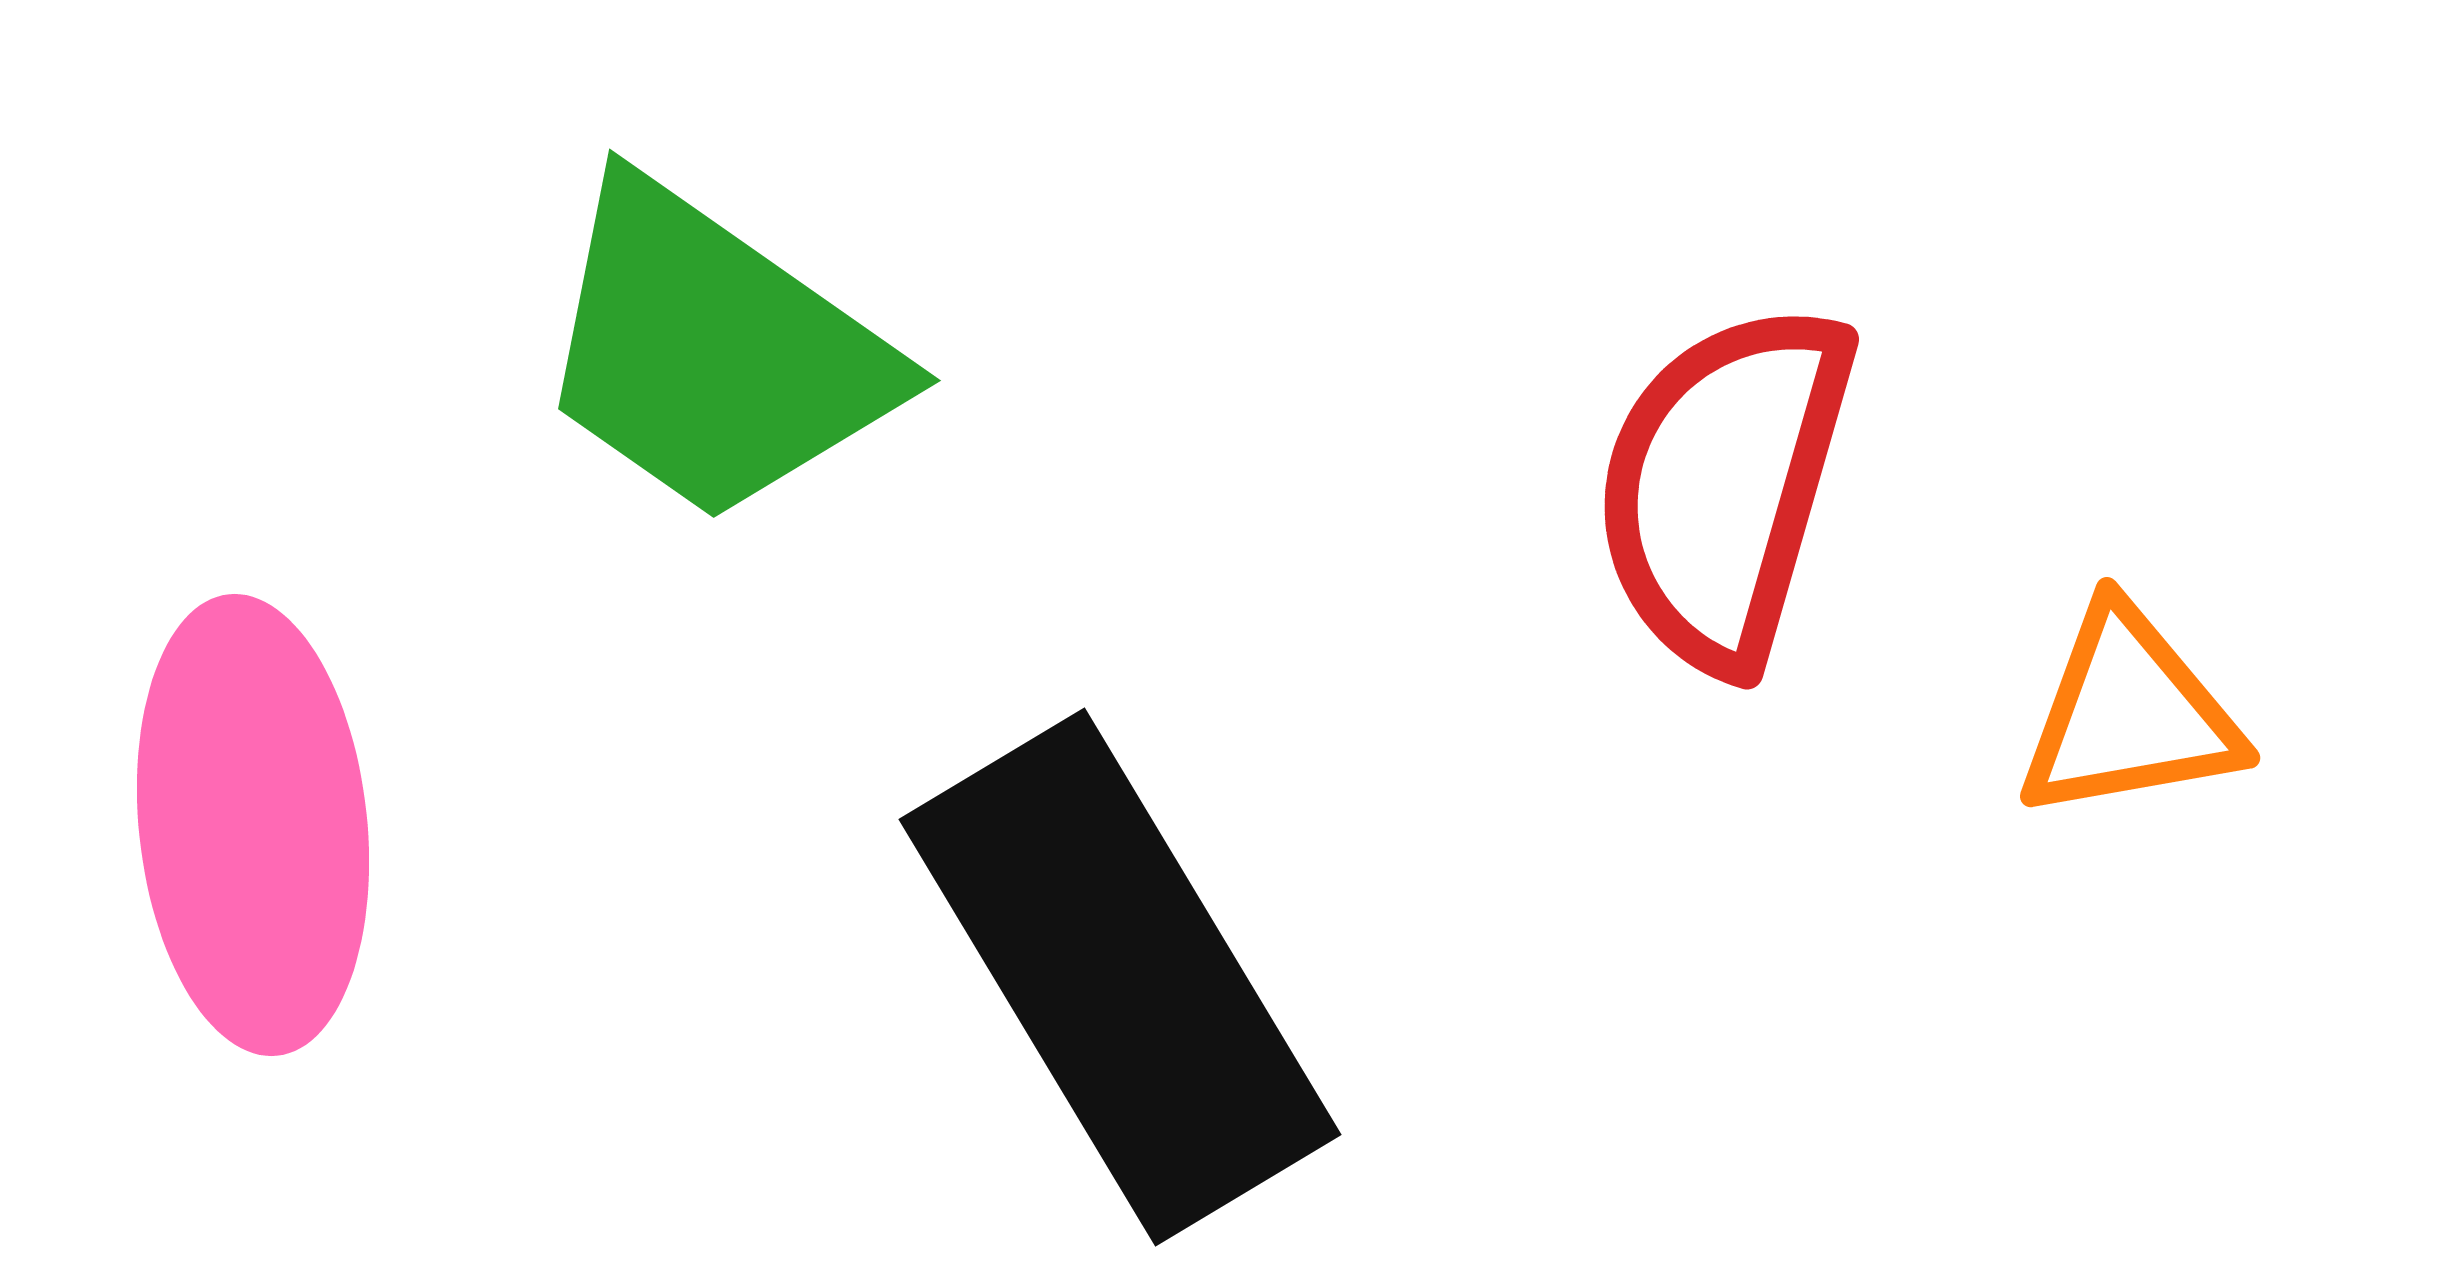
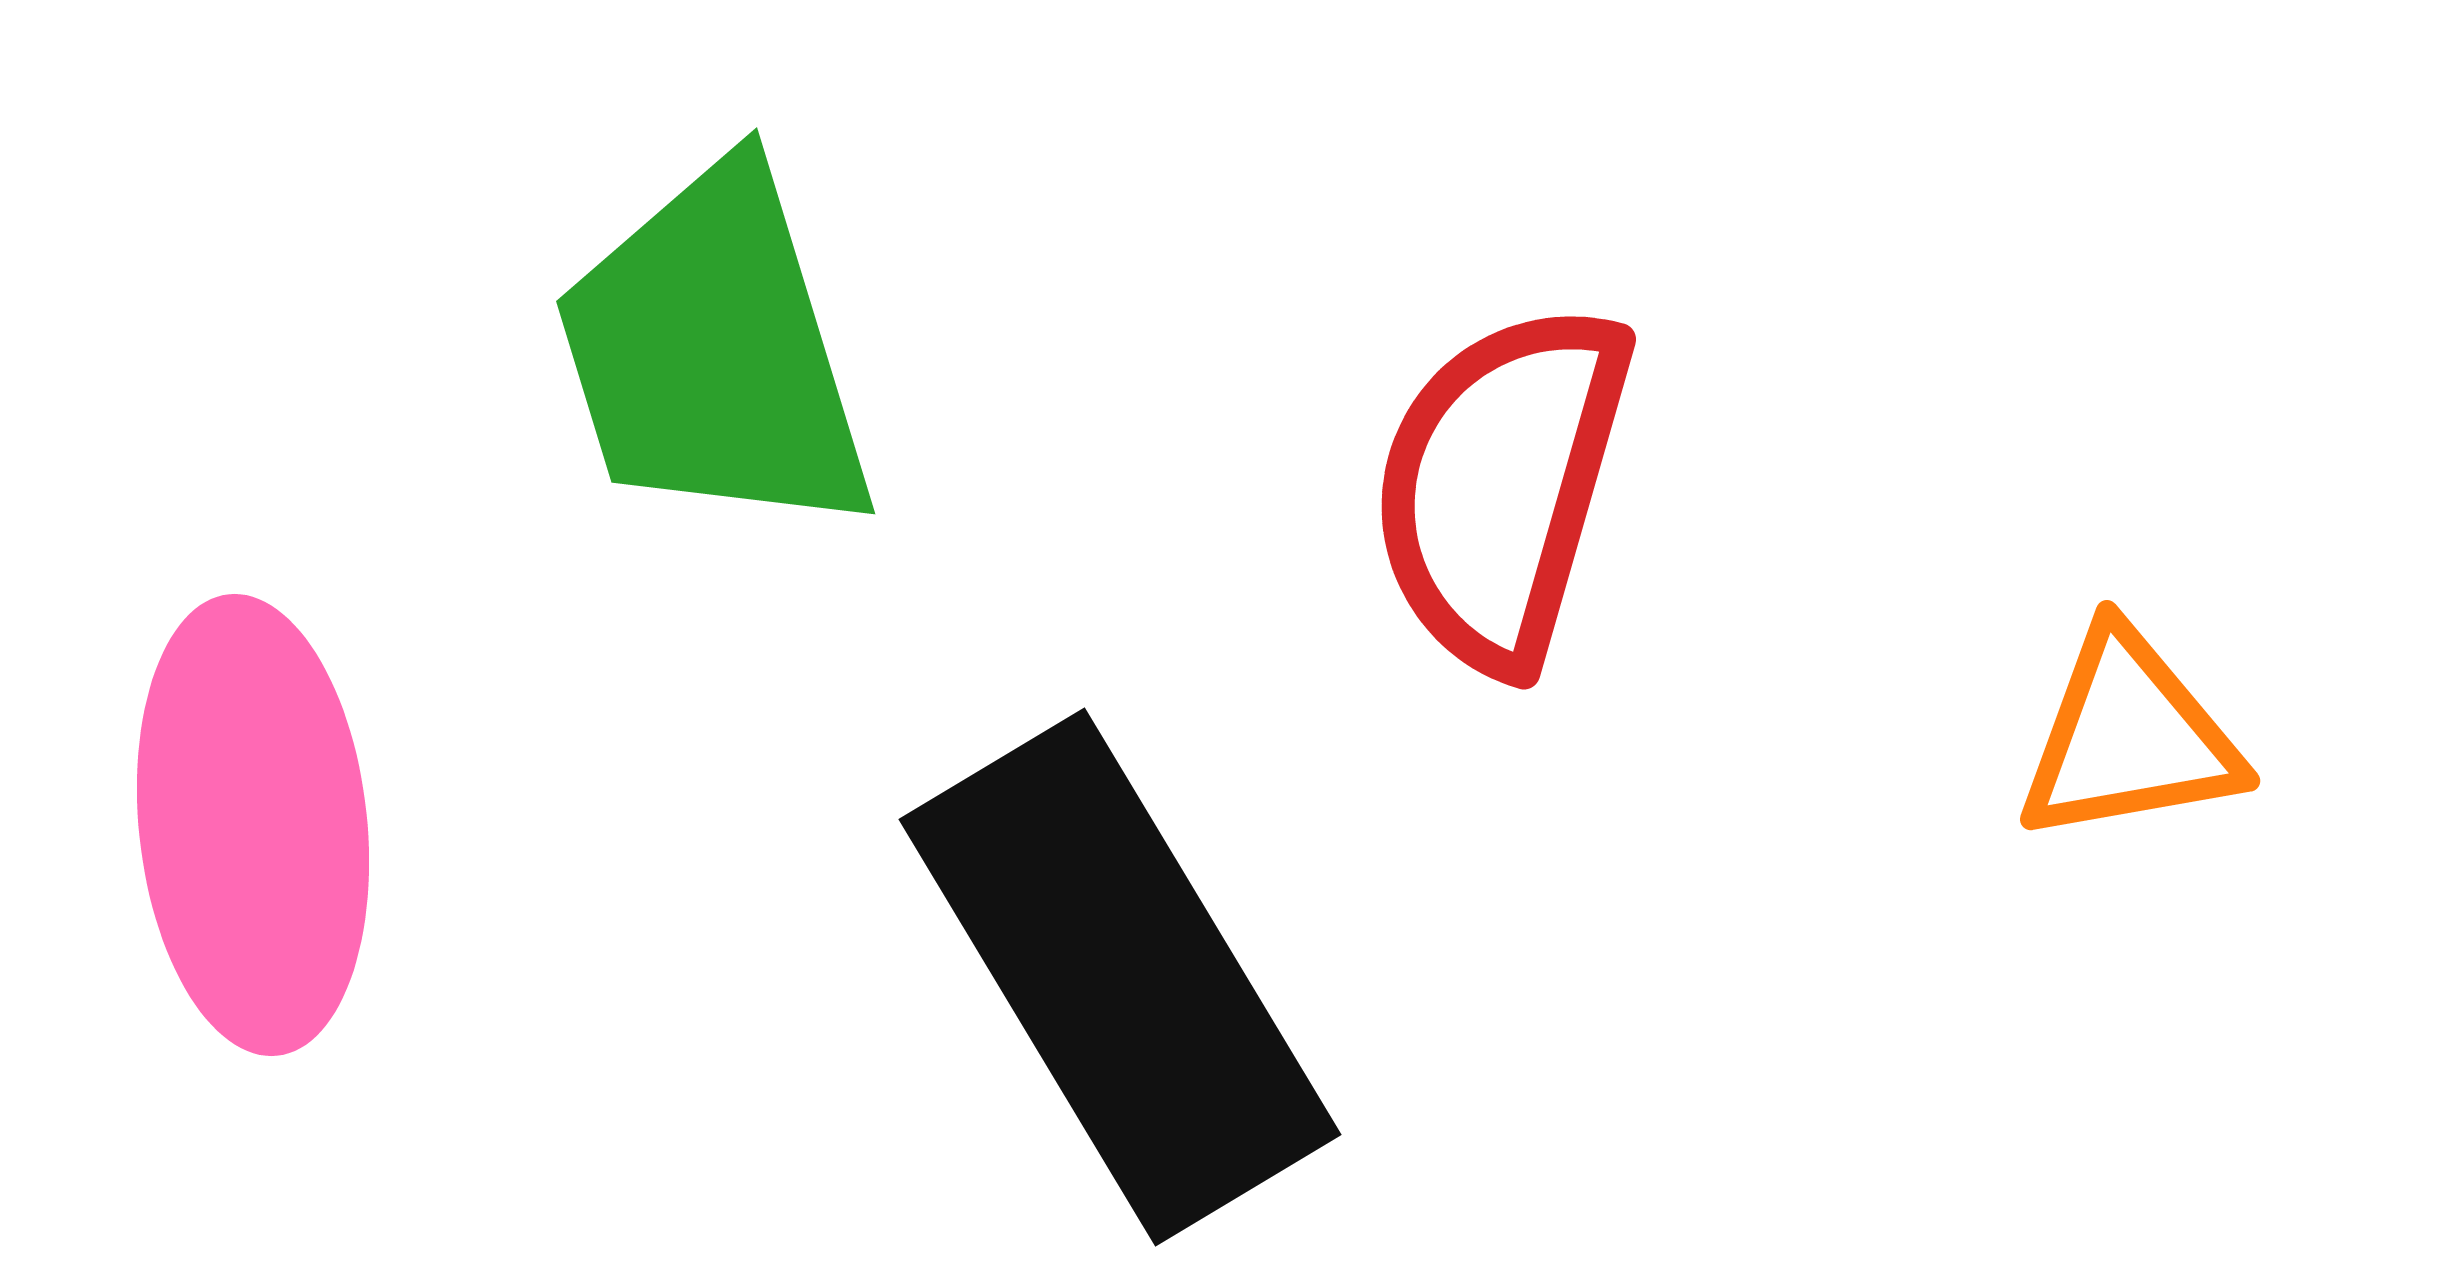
green trapezoid: rotated 38 degrees clockwise
red semicircle: moved 223 px left
orange triangle: moved 23 px down
